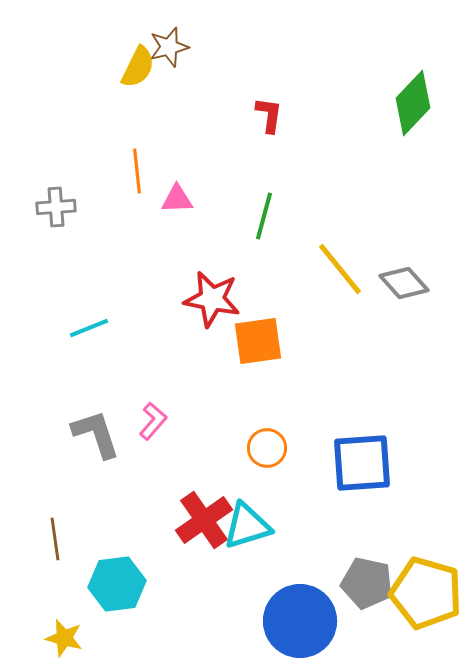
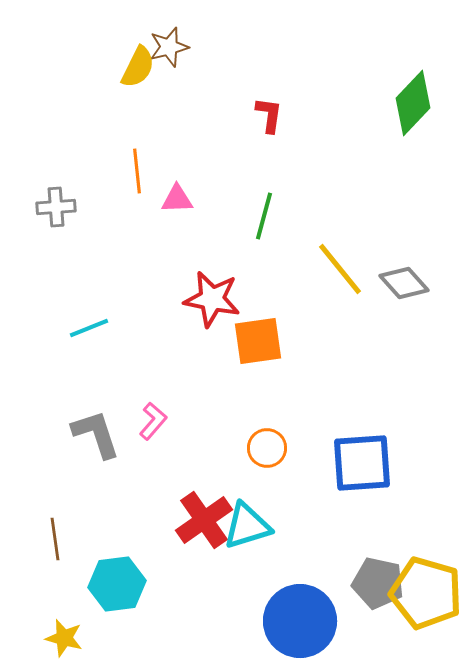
gray pentagon: moved 11 px right
